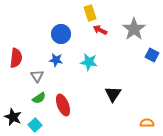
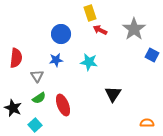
blue star: rotated 16 degrees counterclockwise
black star: moved 9 px up
